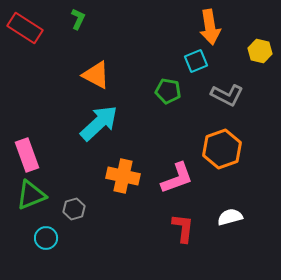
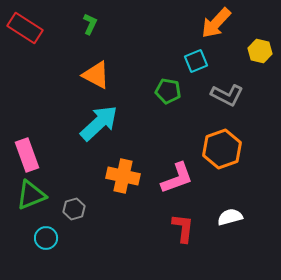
green L-shape: moved 12 px right, 5 px down
orange arrow: moved 6 px right, 4 px up; rotated 52 degrees clockwise
